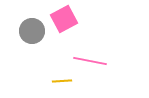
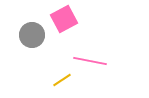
gray circle: moved 4 px down
yellow line: moved 1 px up; rotated 30 degrees counterclockwise
